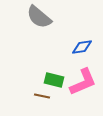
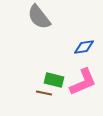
gray semicircle: rotated 12 degrees clockwise
blue diamond: moved 2 px right
brown line: moved 2 px right, 3 px up
